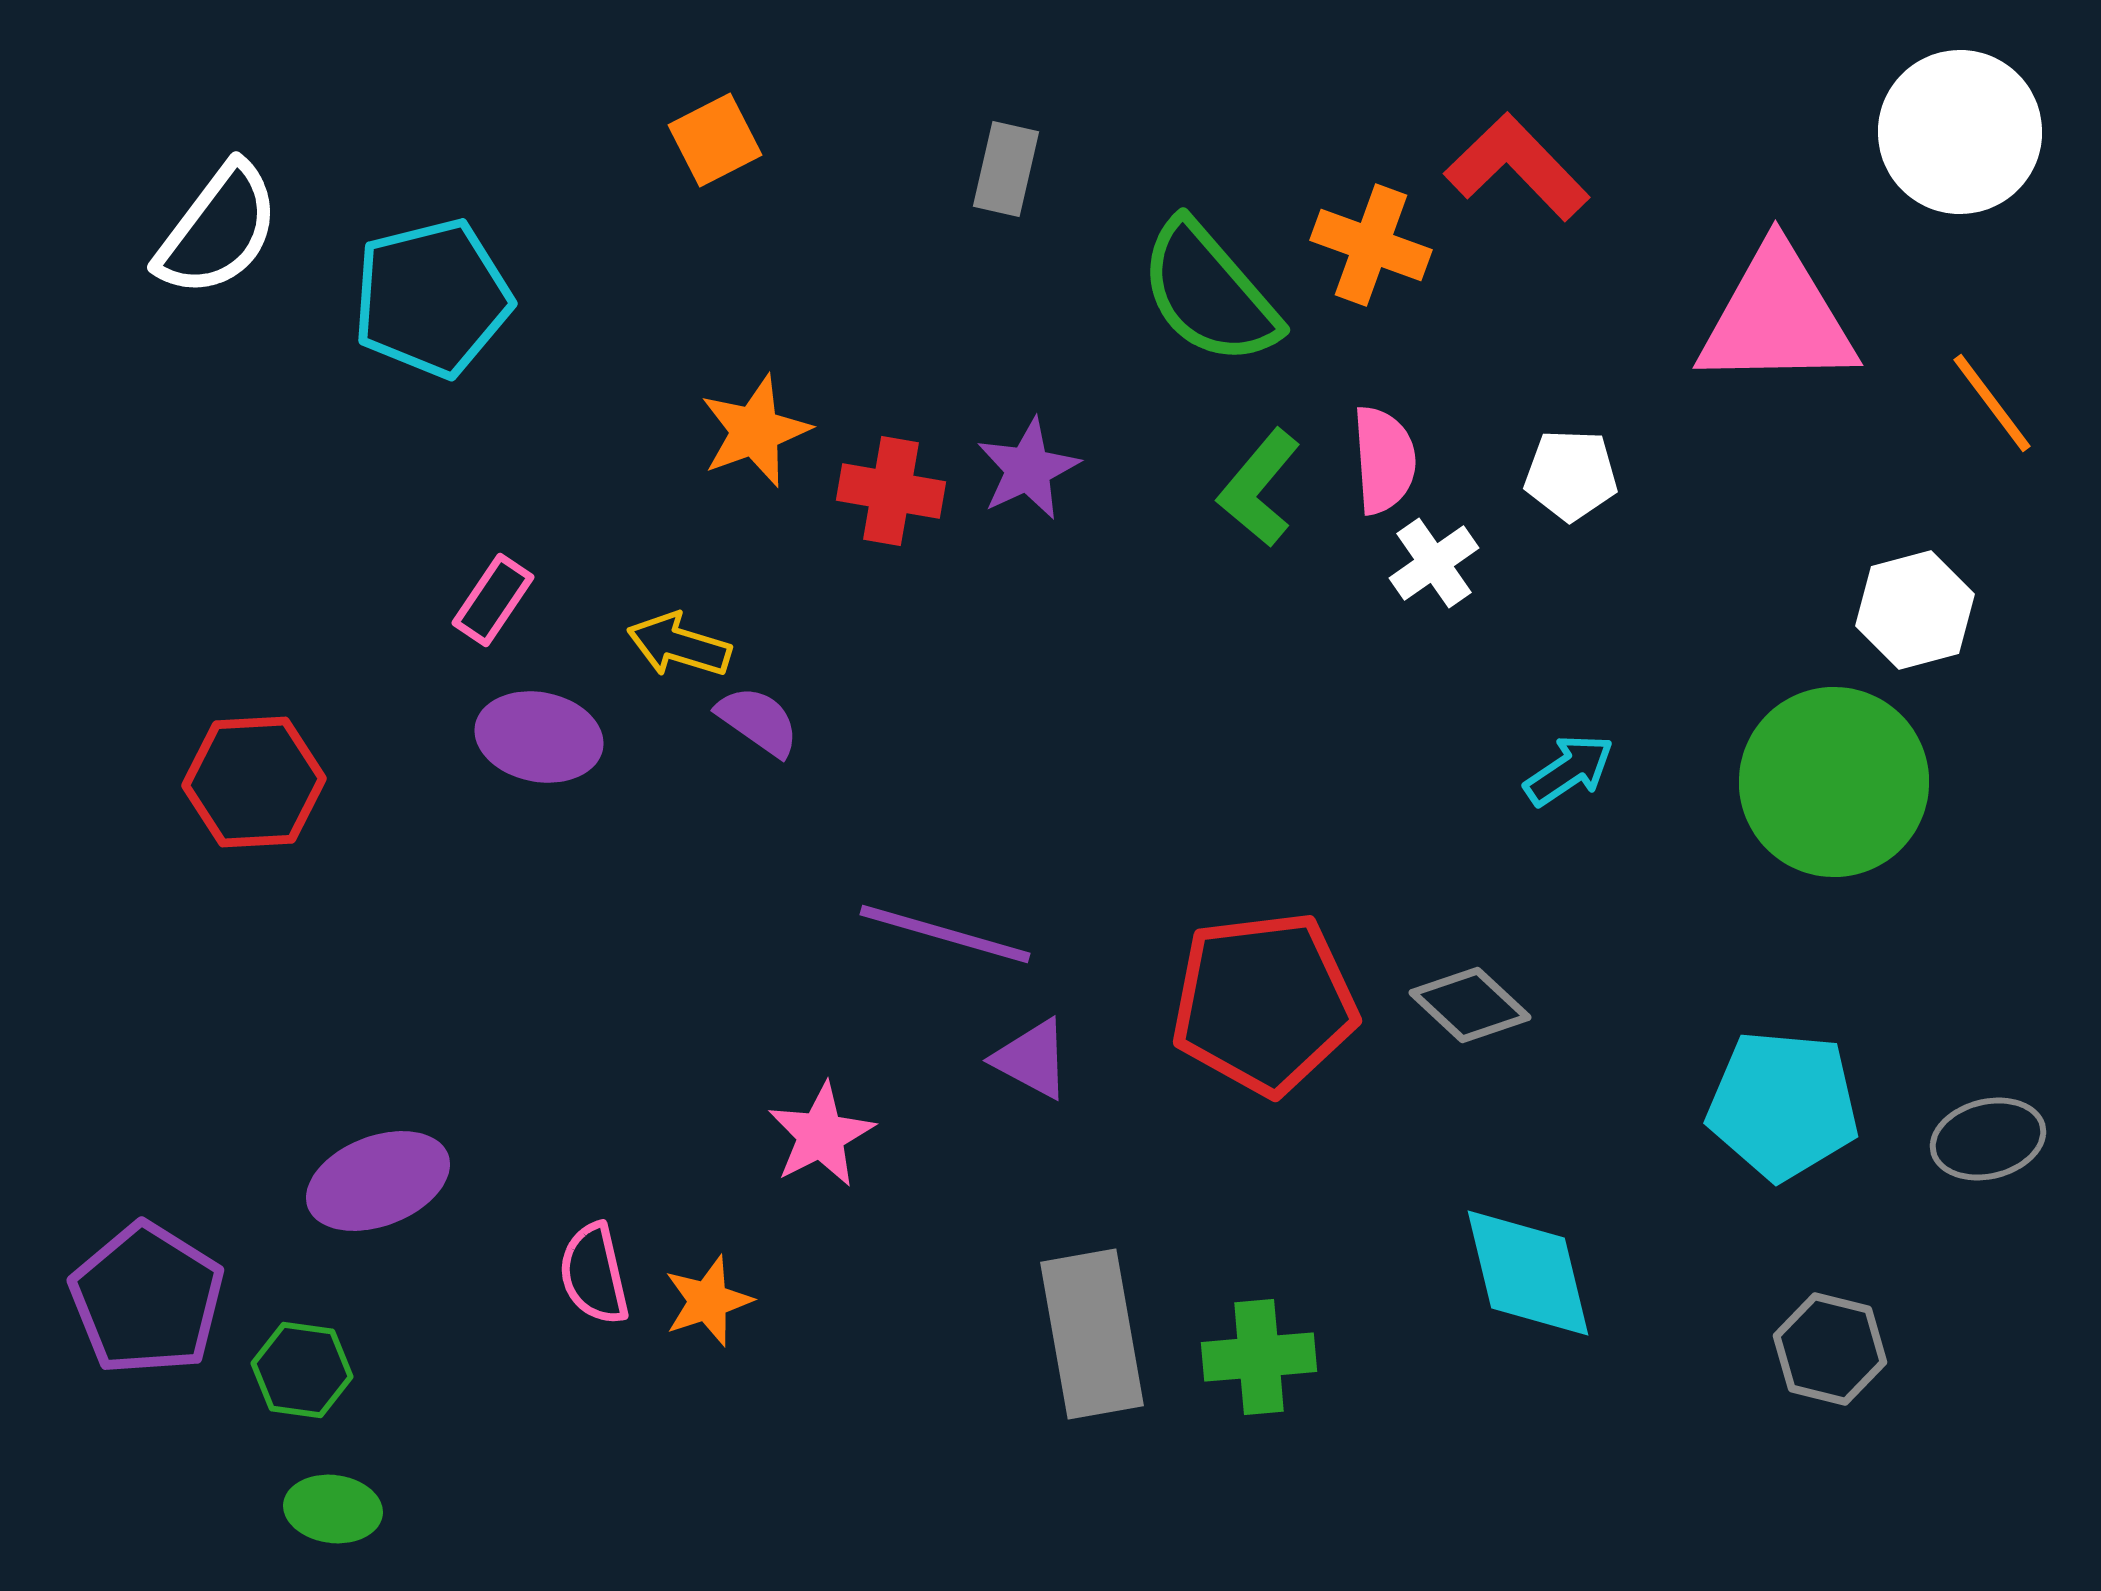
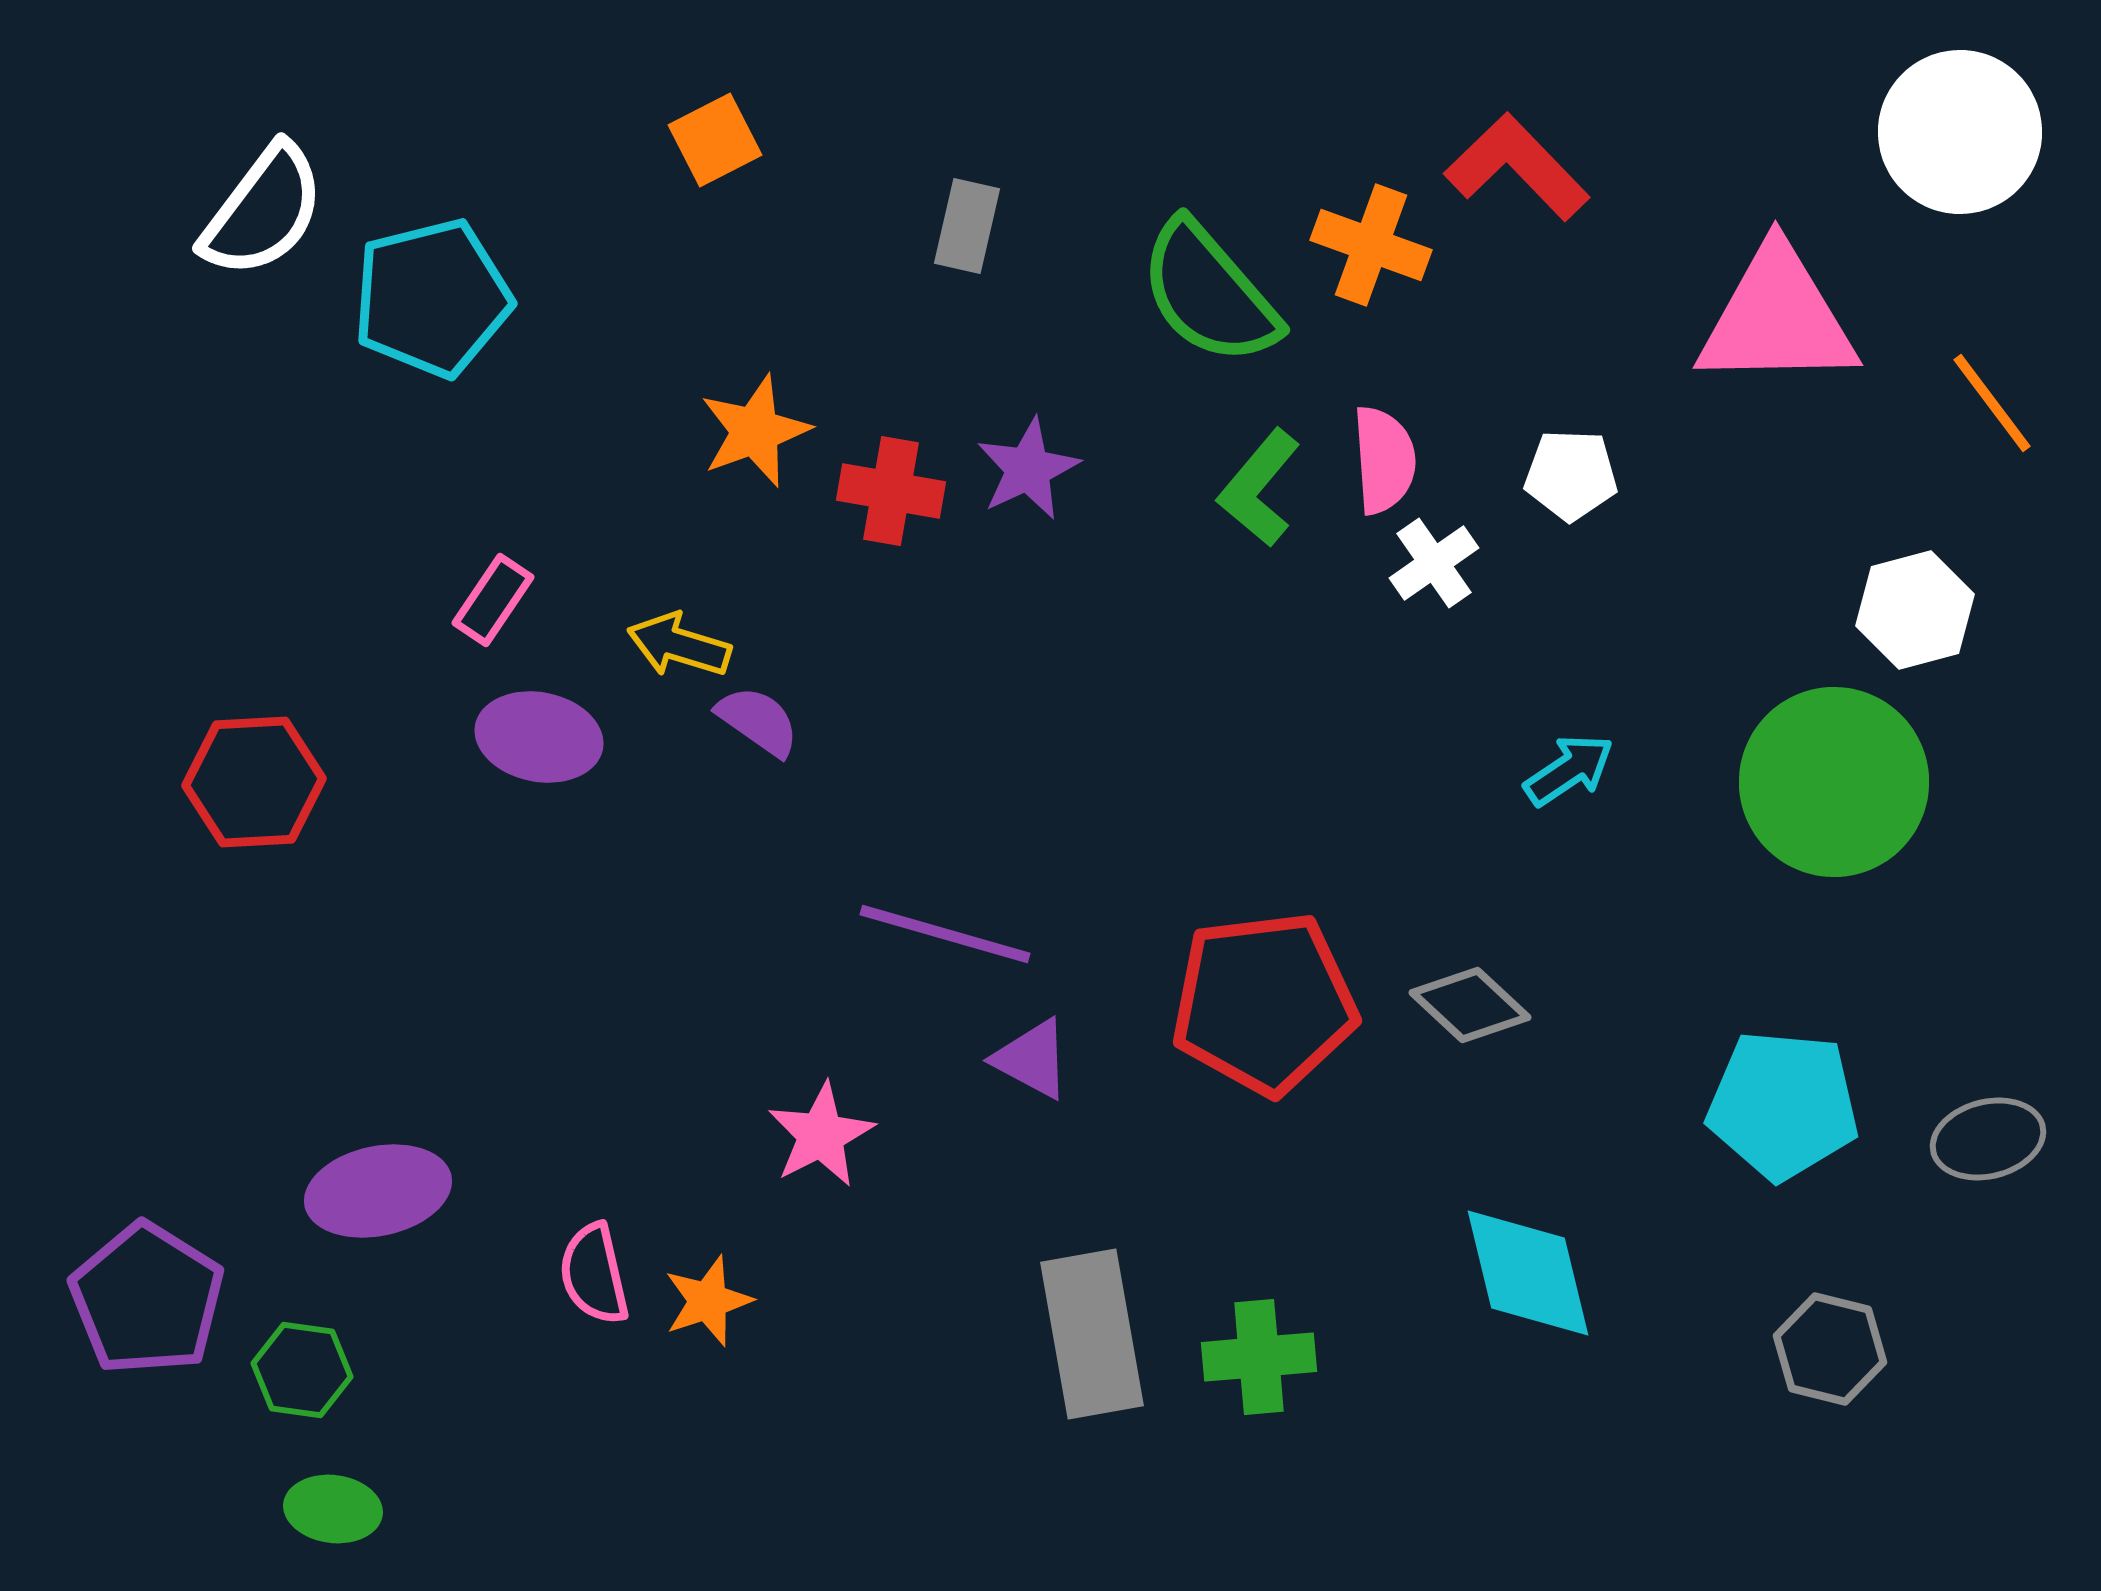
gray rectangle at (1006, 169): moved 39 px left, 57 px down
white semicircle at (218, 230): moved 45 px right, 19 px up
purple ellipse at (378, 1181): moved 10 px down; rotated 9 degrees clockwise
